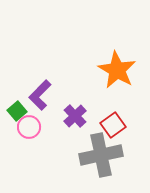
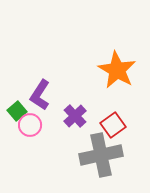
purple L-shape: rotated 12 degrees counterclockwise
pink circle: moved 1 px right, 2 px up
